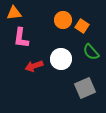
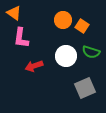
orange triangle: rotated 42 degrees clockwise
green semicircle: rotated 30 degrees counterclockwise
white circle: moved 5 px right, 3 px up
